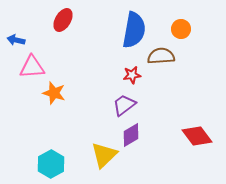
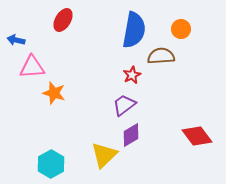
red star: rotated 18 degrees counterclockwise
